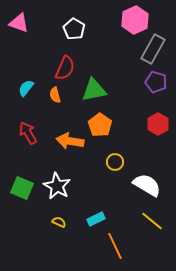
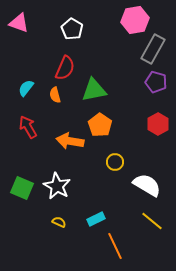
pink hexagon: rotated 16 degrees clockwise
white pentagon: moved 2 px left
red arrow: moved 6 px up
